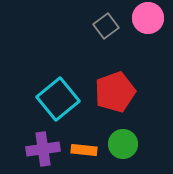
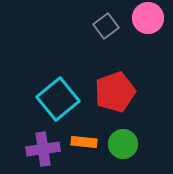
orange rectangle: moved 8 px up
